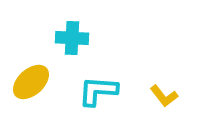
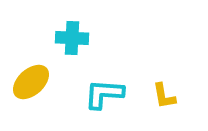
cyan L-shape: moved 6 px right, 3 px down
yellow L-shape: rotated 28 degrees clockwise
